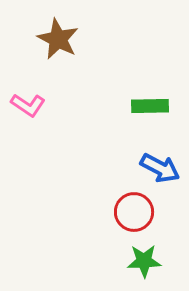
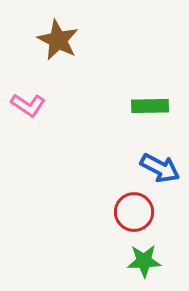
brown star: moved 1 px down
